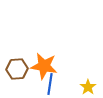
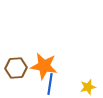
brown hexagon: moved 1 px left, 1 px up
yellow star: rotated 21 degrees clockwise
